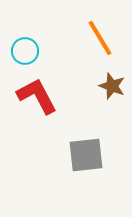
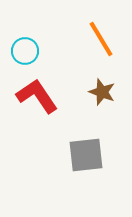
orange line: moved 1 px right, 1 px down
brown star: moved 10 px left, 6 px down
red L-shape: rotated 6 degrees counterclockwise
